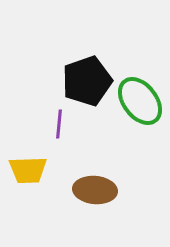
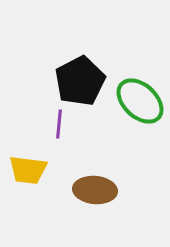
black pentagon: moved 7 px left; rotated 9 degrees counterclockwise
green ellipse: rotated 9 degrees counterclockwise
yellow trapezoid: rotated 9 degrees clockwise
